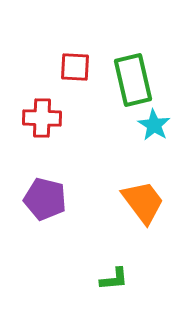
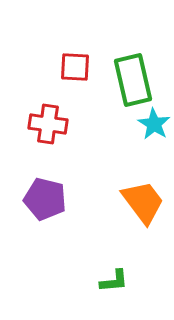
red cross: moved 6 px right, 6 px down; rotated 6 degrees clockwise
cyan star: moved 1 px up
green L-shape: moved 2 px down
